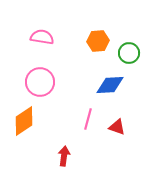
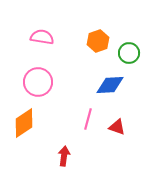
orange hexagon: rotated 15 degrees counterclockwise
pink circle: moved 2 px left
orange diamond: moved 2 px down
